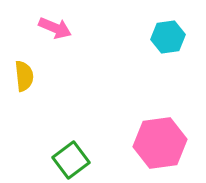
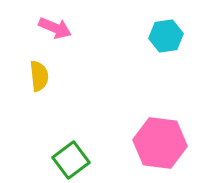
cyan hexagon: moved 2 px left, 1 px up
yellow semicircle: moved 15 px right
pink hexagon: rotated 15 degrees clockwise
